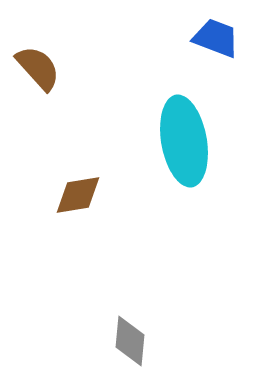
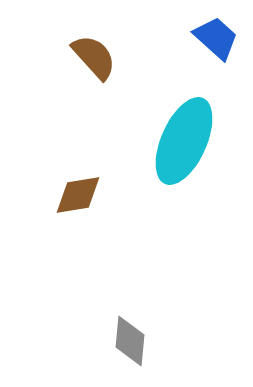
blue trapezoid: rotated 21 degrees clockwise
brown semicircle: moved 56 px right, 11 px up
cyan ellipse: rotated 34 degrees clockwise
